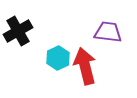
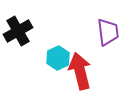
purple trapezoid: rotated 76 degrees clockwise
red arrow: moved 5 px left, 5 px down
